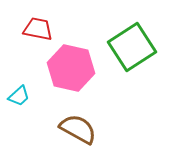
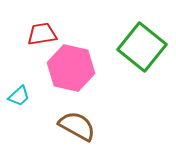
red trapezoid: moved 4 px right, 5 px down; rotated 20 degrees counterclockwise
green square: moved 10 px right; rotated 18 degrees counterclockwise
brown semicircle: moved 1 px left, 3 px up
